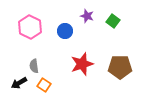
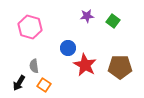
purple star: rotated 24 degrees counterclockwise
pink hexagon: rotated 10 degrees counterclockwise
blue circle: moved 3 px right, 17 px down
red star: moved 3 px right, 1 px down; rotated 25 degrees counterclockwise
black arrow: rotated 28 degrees counterclockwise
